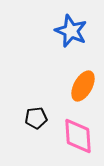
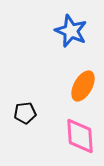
black pentagon: moved 11 px left, 5 px up
pink diamond: moved 2 px right
